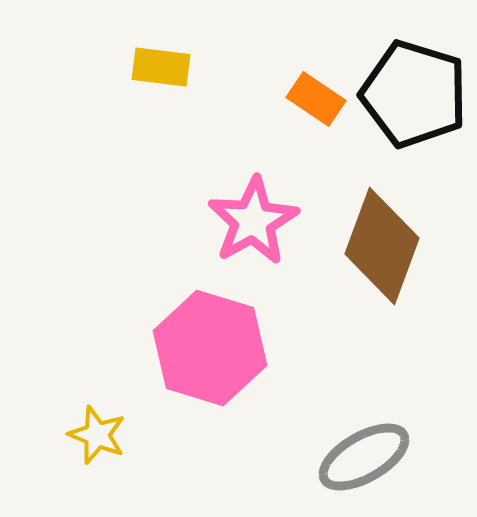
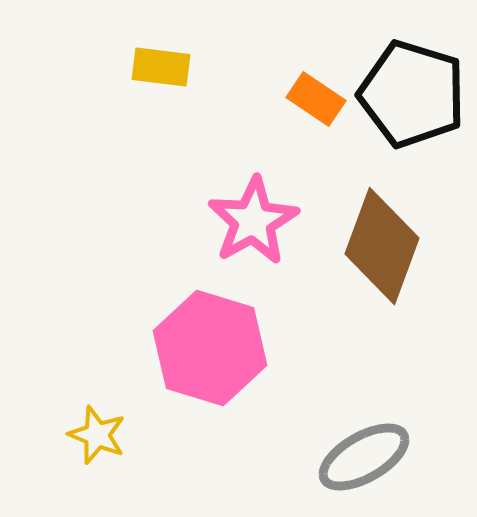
black pentagon: moved 2 px left
